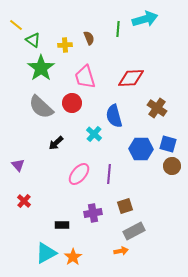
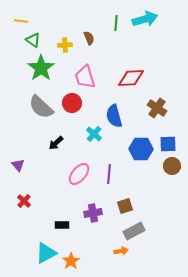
yellow line: moved 5 px right, 4 px up; rotated 32 degrees counterclockwise
green line: moved 2 px left, 6 px up
blue square: rotated 18 degrees counterclockwise
orange star: moved 2 px left, 4 px down
